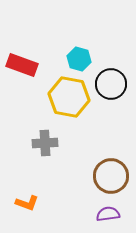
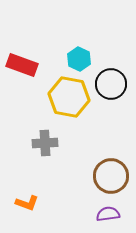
cyan hexagon: rotated 10 degrees clockwise
